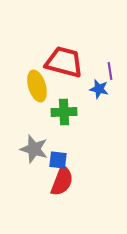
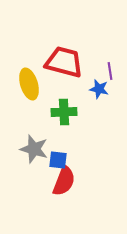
yellow ellipse: moved 8 px left, 2 px up
red semicircle: moved 2 px right
